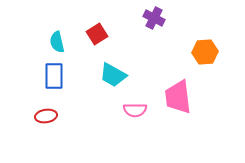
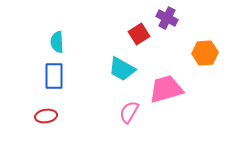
purple cross: moved 13 px right
red square: moved 42 px right
cyan semicircle: rotated 10 degrees clockwise
orange hexagon: moved 1 px down
cyan trapezoid: moved 9 px right, 6 px up
pink trapezoid: moved 12 px left, 8 px up; rotated 81 degrees clockwise
pink semicircle: moved 6 px left, 2 px down; rotated 120 degrees clockwise
